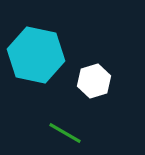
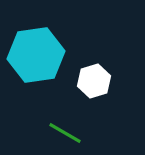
cyan hexagon: rotated 20 degrees counterclockwise
